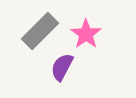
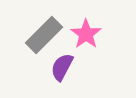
gray rectangle: moved 4 px right, 4 px down
